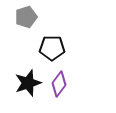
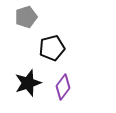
black pentagon: rotated 15 degrees counterclockwise
purple diamond: moved 4 px right, 3 px down
